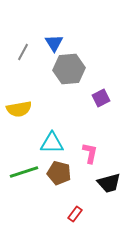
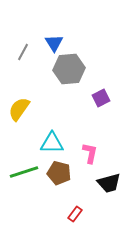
yellow semicircle: rotated 135 degrees clockwise
